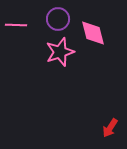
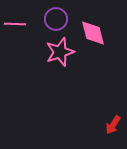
purple circle: moved 2 px left
pink line: moved 1 px left, 1 px up
red arrow: moved 3 px right, 3 px up
